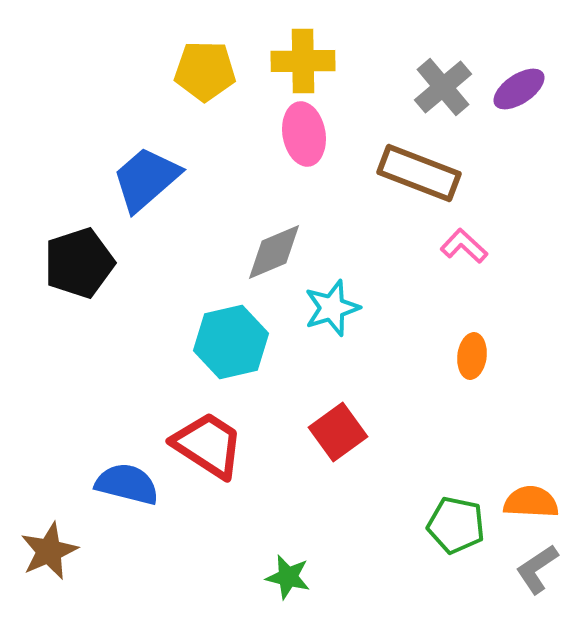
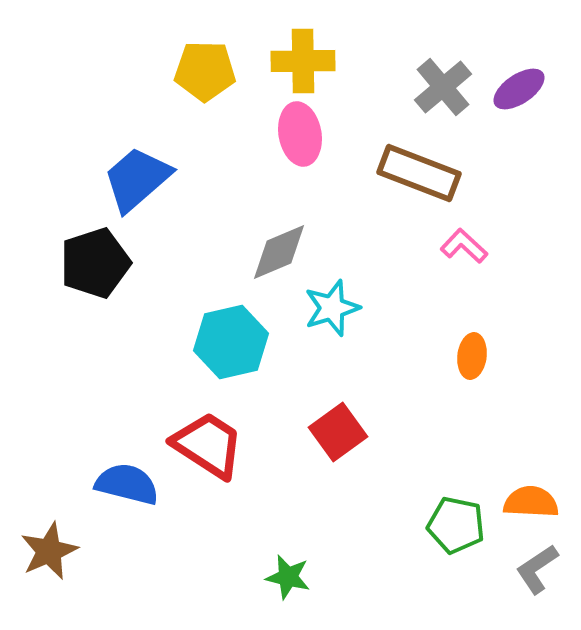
pink ellipse: moved 4 px left
blue trapezoid: moved 9 px left
gray diamond: moved 5 px right
black pentagon: moved 16 px right
